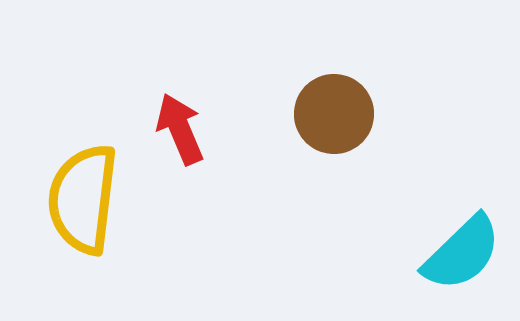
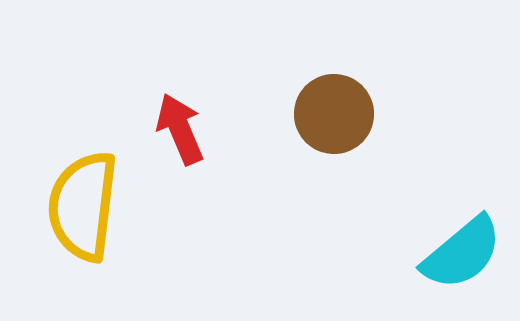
yellow semicircle: moved 7 px down
cyan semicircle: rotated 4 degrees clockwise
